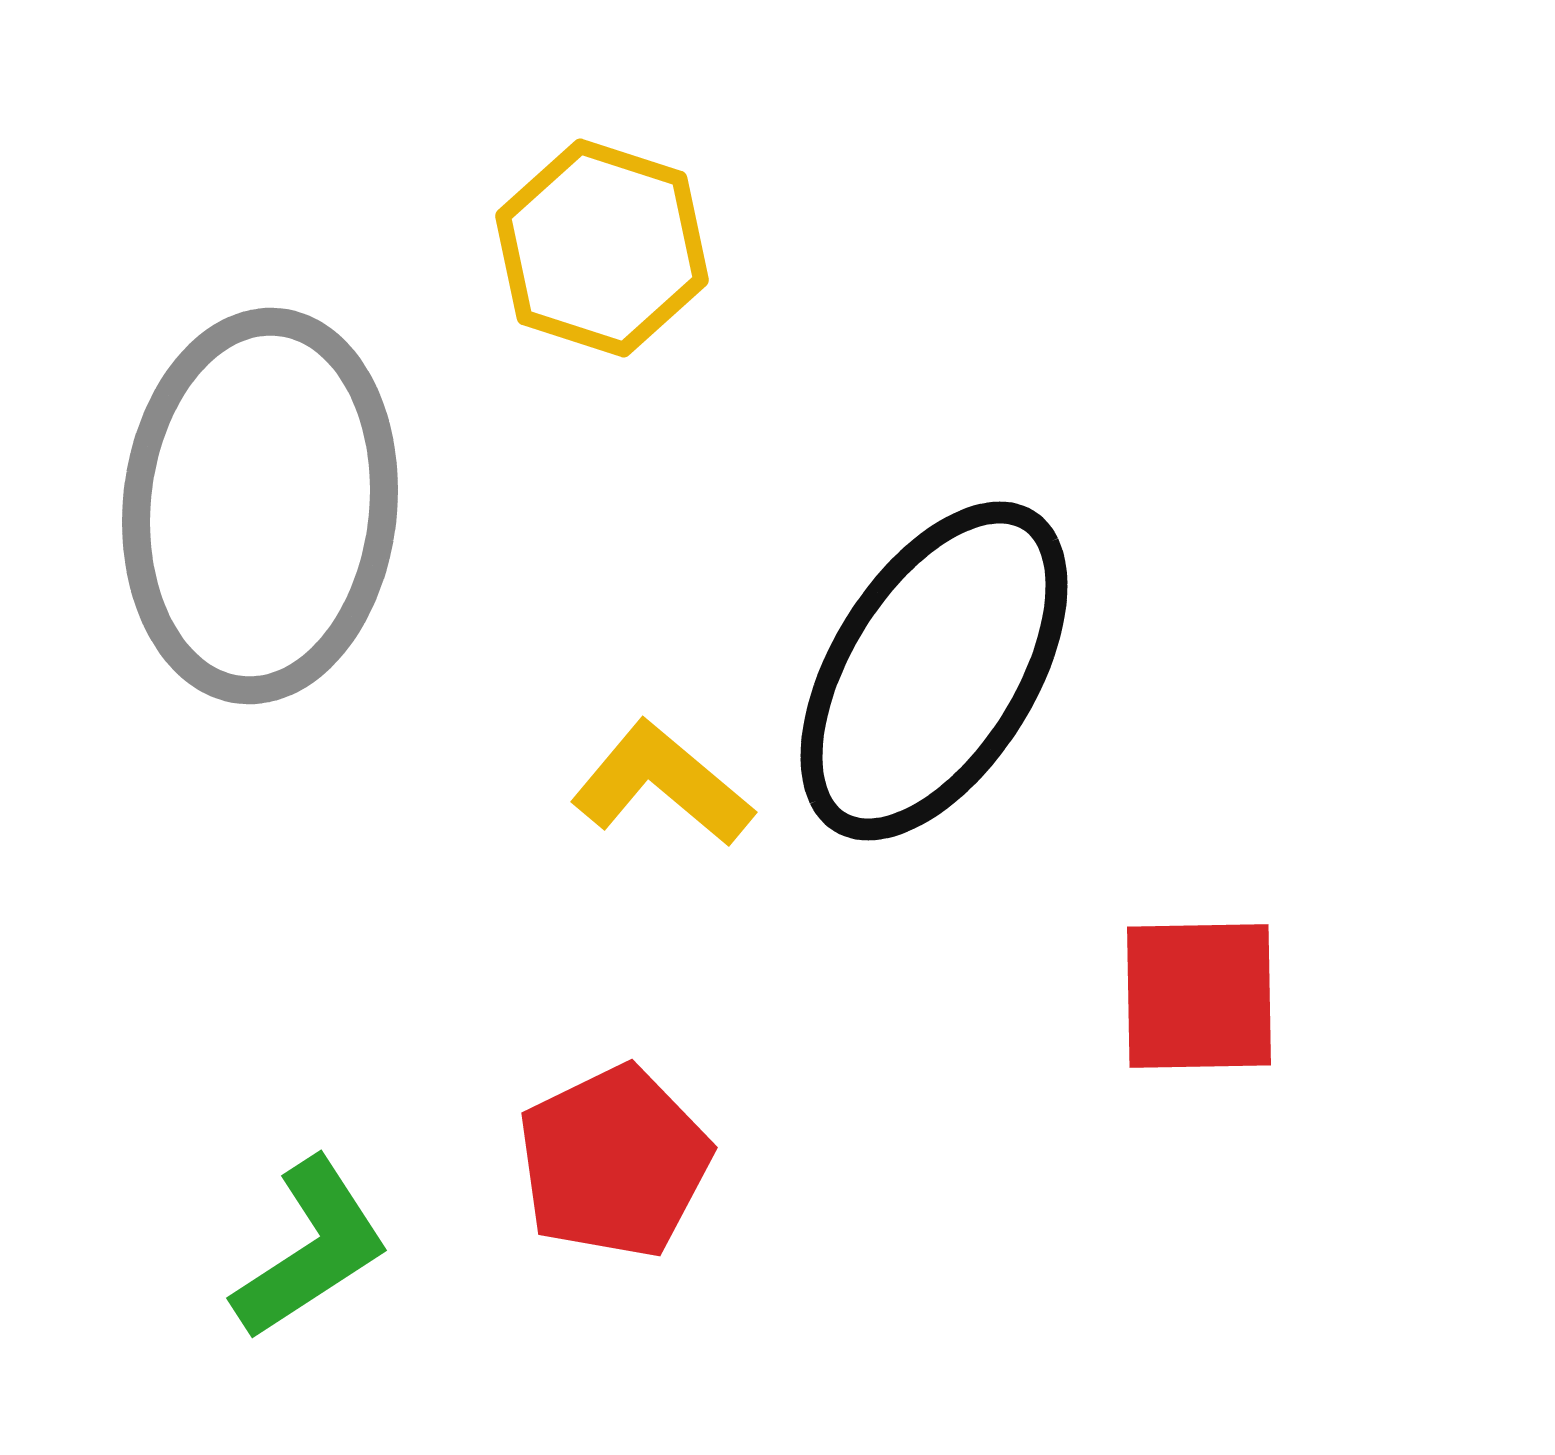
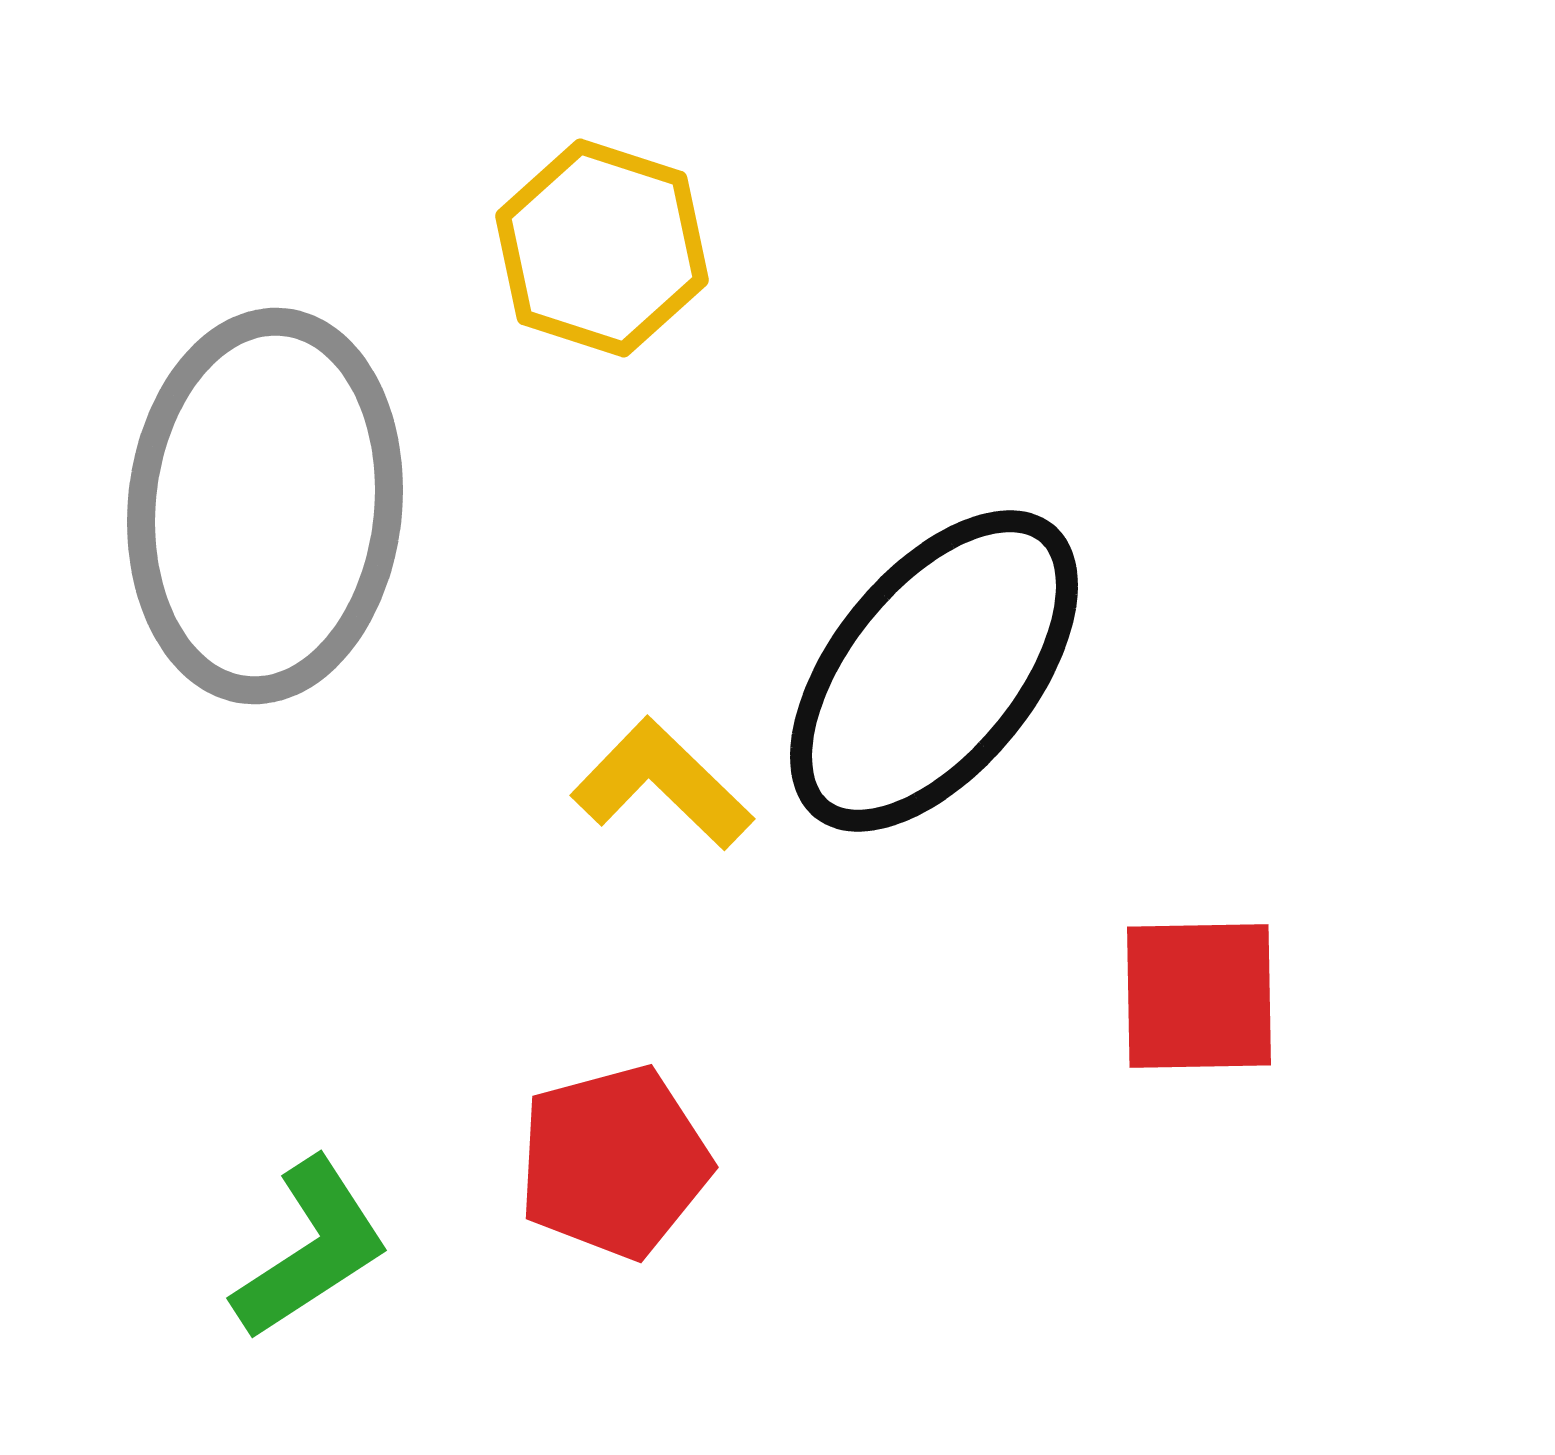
gray ellipse: moved 5 px right
black ellipse: rotated 7 degrees clockwise
yellow L-shape: rotated 4 degrees clockwise
red pentagon: rotated 11 degrees clockwise
